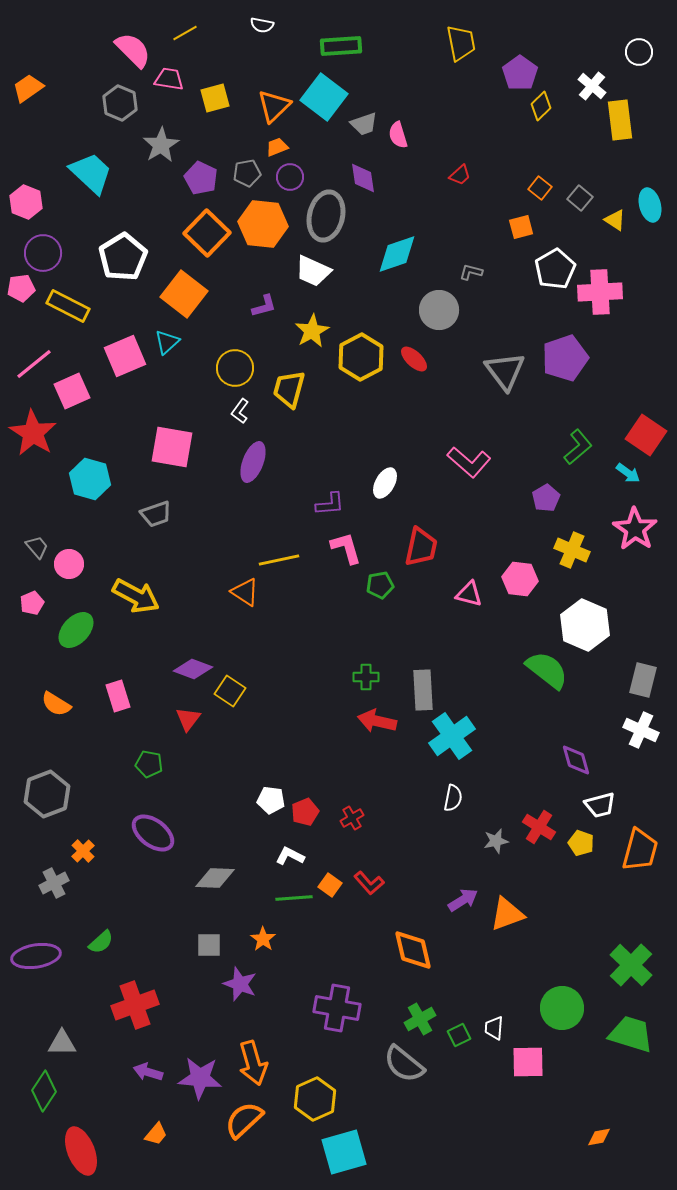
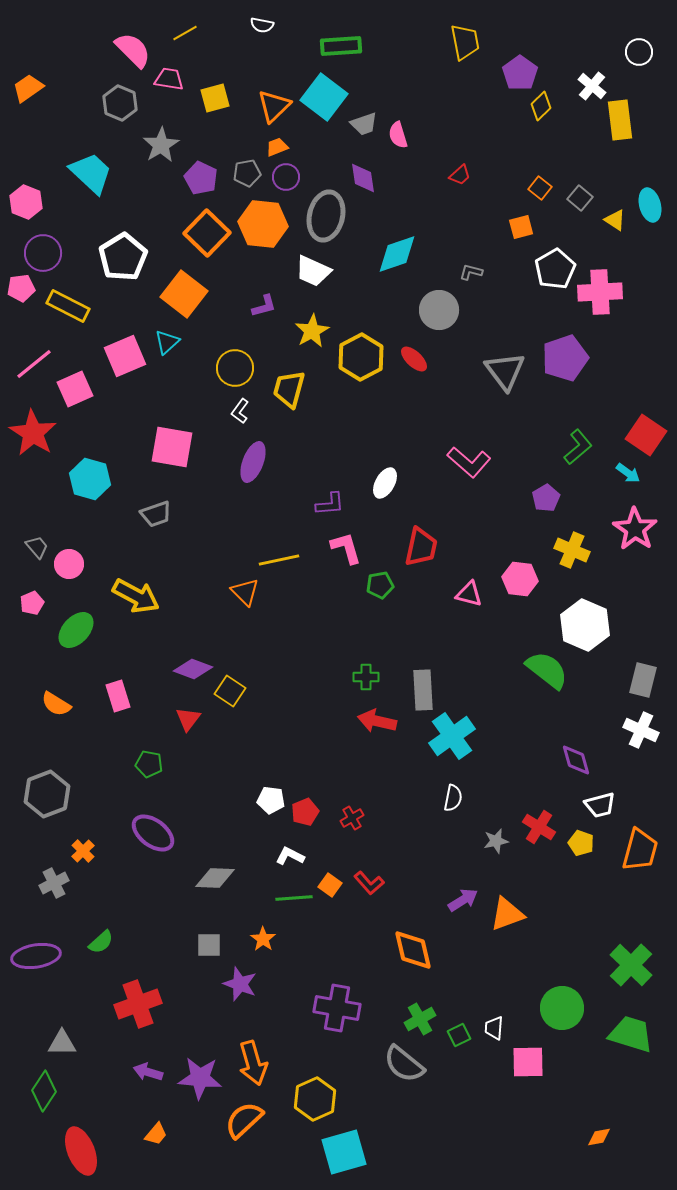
yellow trapezoid at (461, 43): moved 4 px right, 1 px up
purple circle at (290, 177): moved 4 px left
pink square at (72, 391): moved 3 px right, 2 px up
orange triangle at (245, 592): rotated 12 degrees clockwise
red cross at (135, 1005): moved 3 px right, 1 px up
